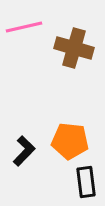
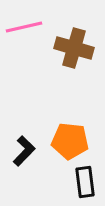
black rectangle: moved 1 px left
